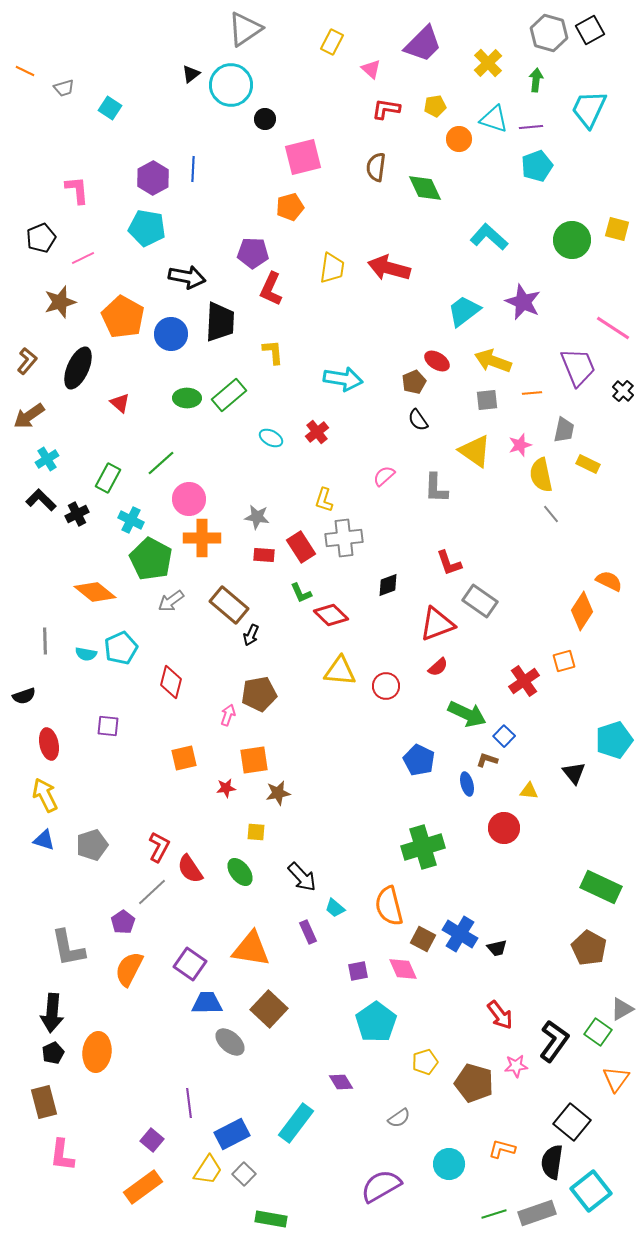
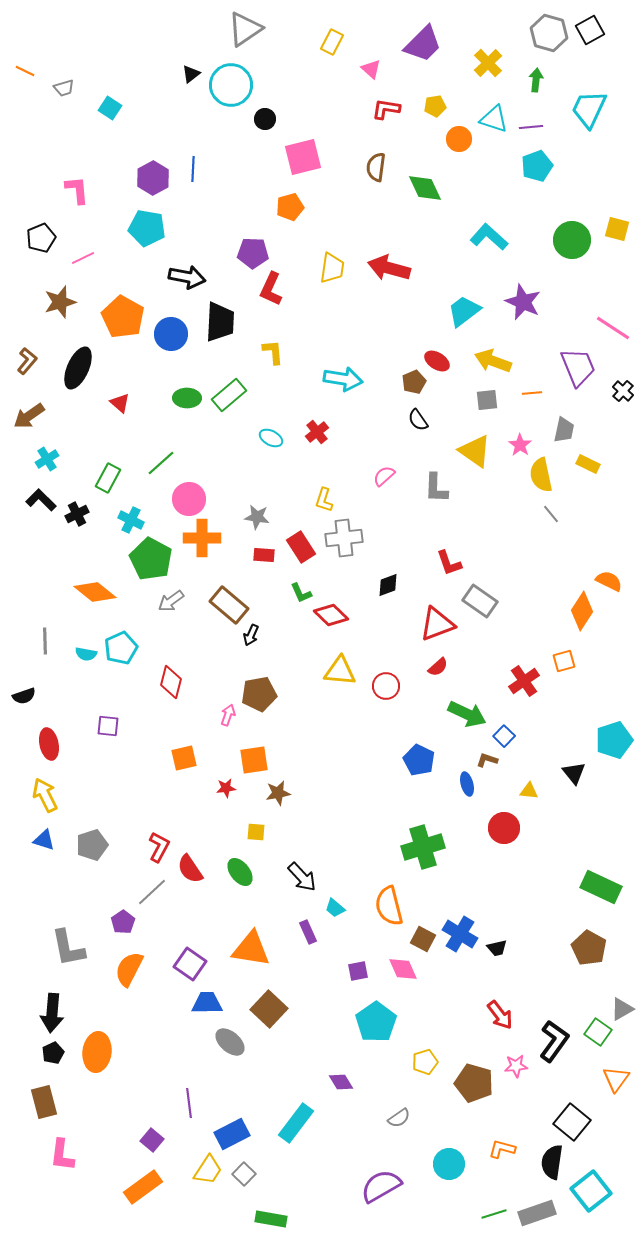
pink star at (520, 445): rotated 20 degrees counterclockwise
